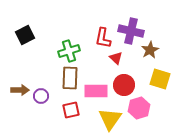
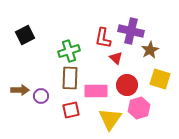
red circle: moved 3 px right
